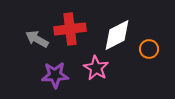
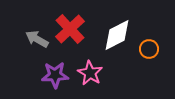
red cross: rotated 36 degrees counterclockwise
pink star: moved 6 px left, 5 px down
